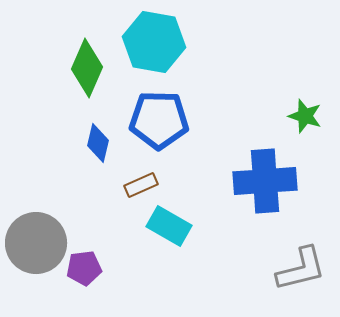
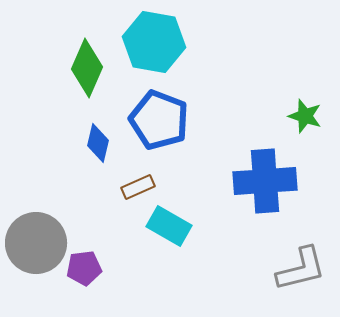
blue pentagon: rotated 20 degrees clockwise
brown rectangle: moved 3 px left, 2 px down
